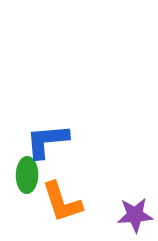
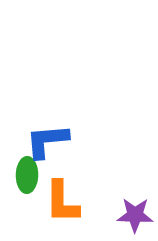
orange L-shape: rotated 18 degrees clockwise
purple star: rotated 6 degrees clockwise
